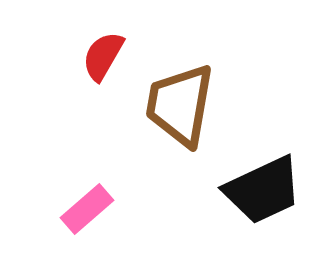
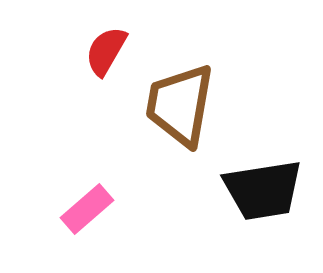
red semicircle: moved 3 px right, 5 px up
black trapezoid: rotated 16 degrees clockwise
